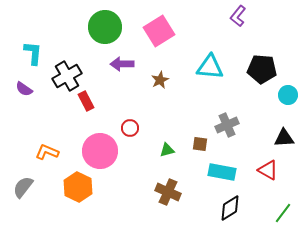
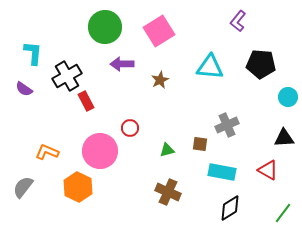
purple L-shape: moved 5 px down
black pentagon: moved 1 px left, 5 px up
cyan circle: moved 2 px down
